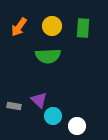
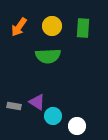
purple triangle: moved 2 px left, 2 px down; rotated 12 degrees counterclockwise
